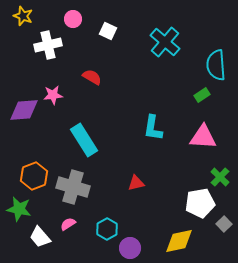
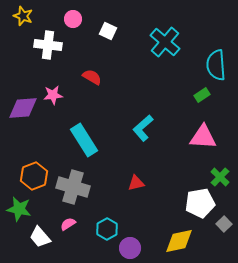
white cross: rotated 20 degrees clockwise
purple diamond: moved 1 px left, 2 px up
cyan L-shape: moved 10 px left; rotated 40 degrees clockwise
